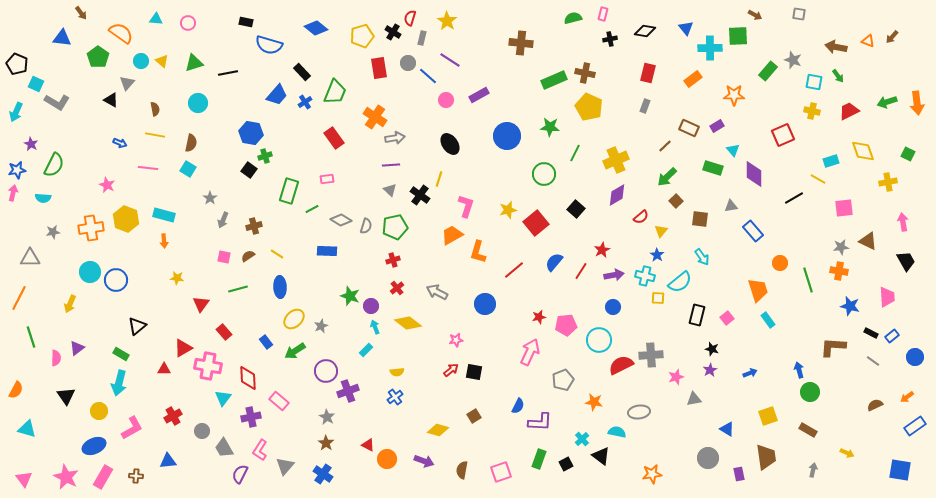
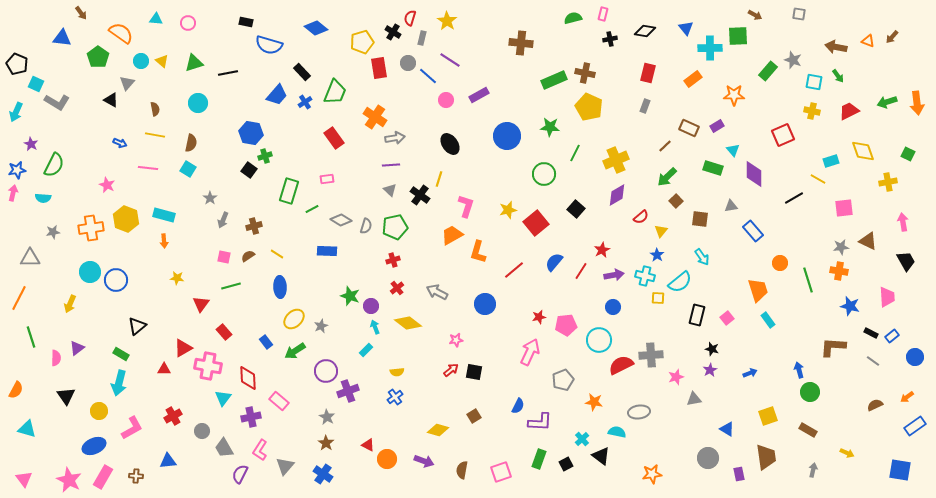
yellow pentagon at (362, 36): moved 6 px down
green line at (238, 289): moved 7 px left, 3 px up
pink star at (66, 477): moved 3 px right, 3 px down
